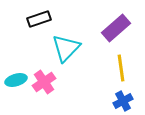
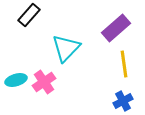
black rectangle: moved 10 px left, 4 px up; rotated 30 degrees counterclockwise
yellow line: moved 3 px right, 4 px up
